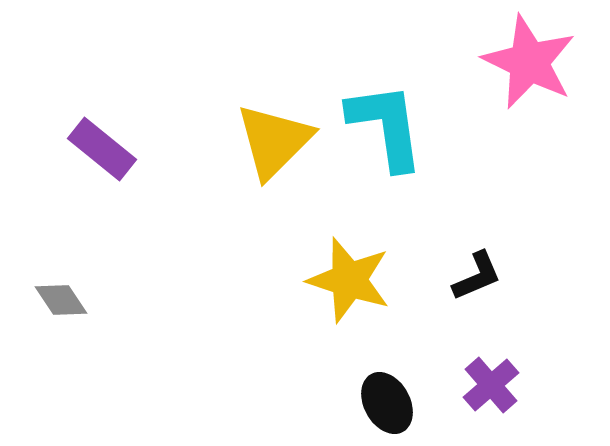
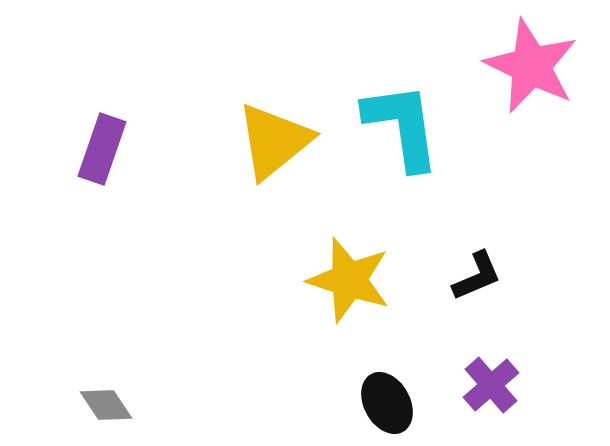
pink star: moved 2 px right, 4 px down
cyan L-shape: moved 16 px right
yellow triangle: rotated 6 degrees clockwise
purple rectangle: rotated 70 degrees clockwise
gray diamond: moved 45 px right, 105 px down
